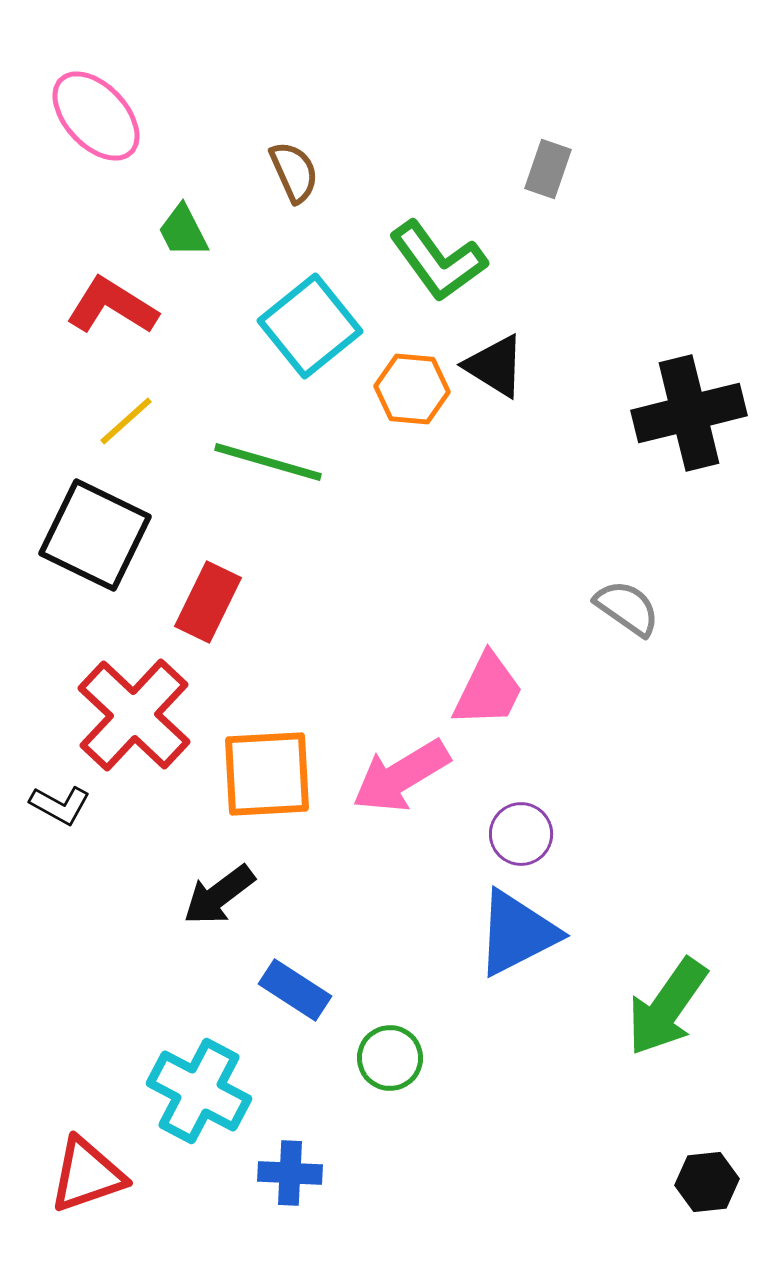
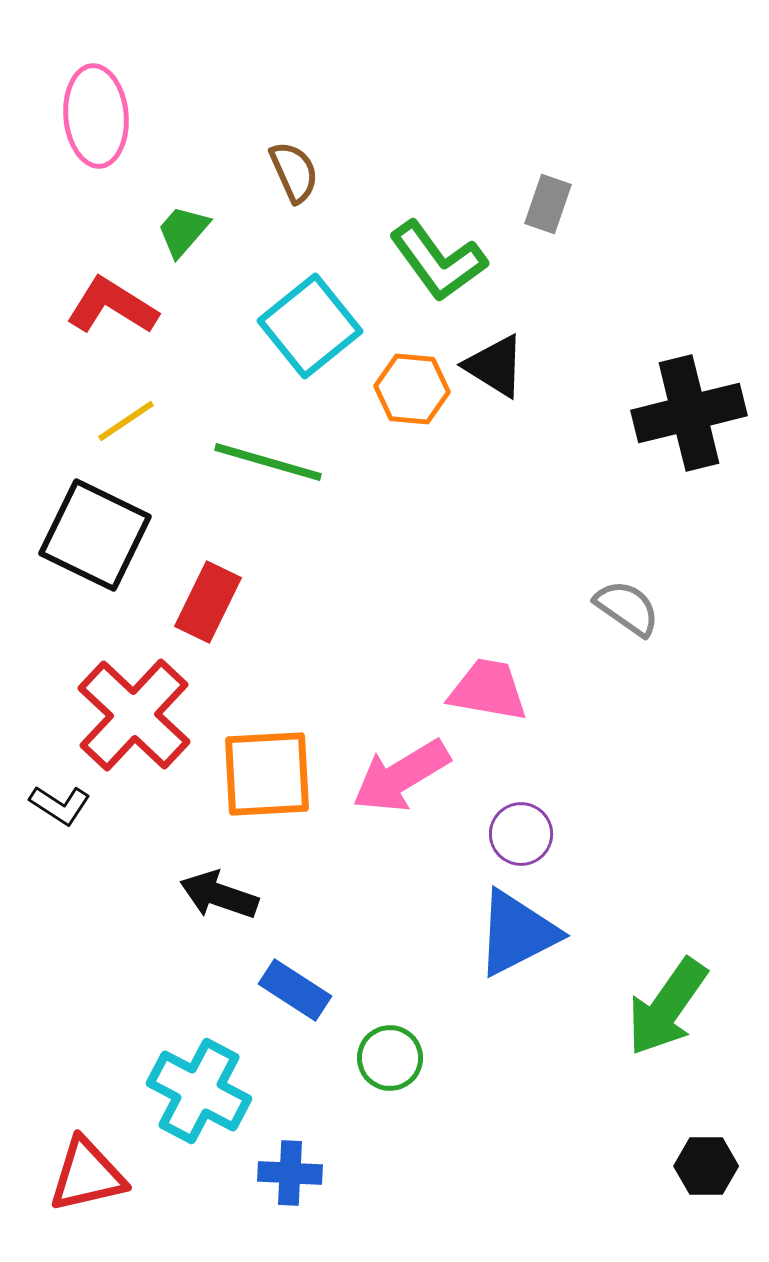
pink ellipse: rotated 38 degrees clockwise
gray rectangle: moved 35 px down
green trapezoid: rotated 68 degrees clockwise
yellow line: rotated 8 degrees clockwise
pink trapezoid: rotated 106 degrees counterclockwise
black L-shape: rotated 4 degrees clockwise
black arrow: rotated 56 degrees clockwise
red triangle: rotated 6 degrees clockwise
black hexagon: moved 1 px left, 16 px up; rotated 6 degrees clockwise
